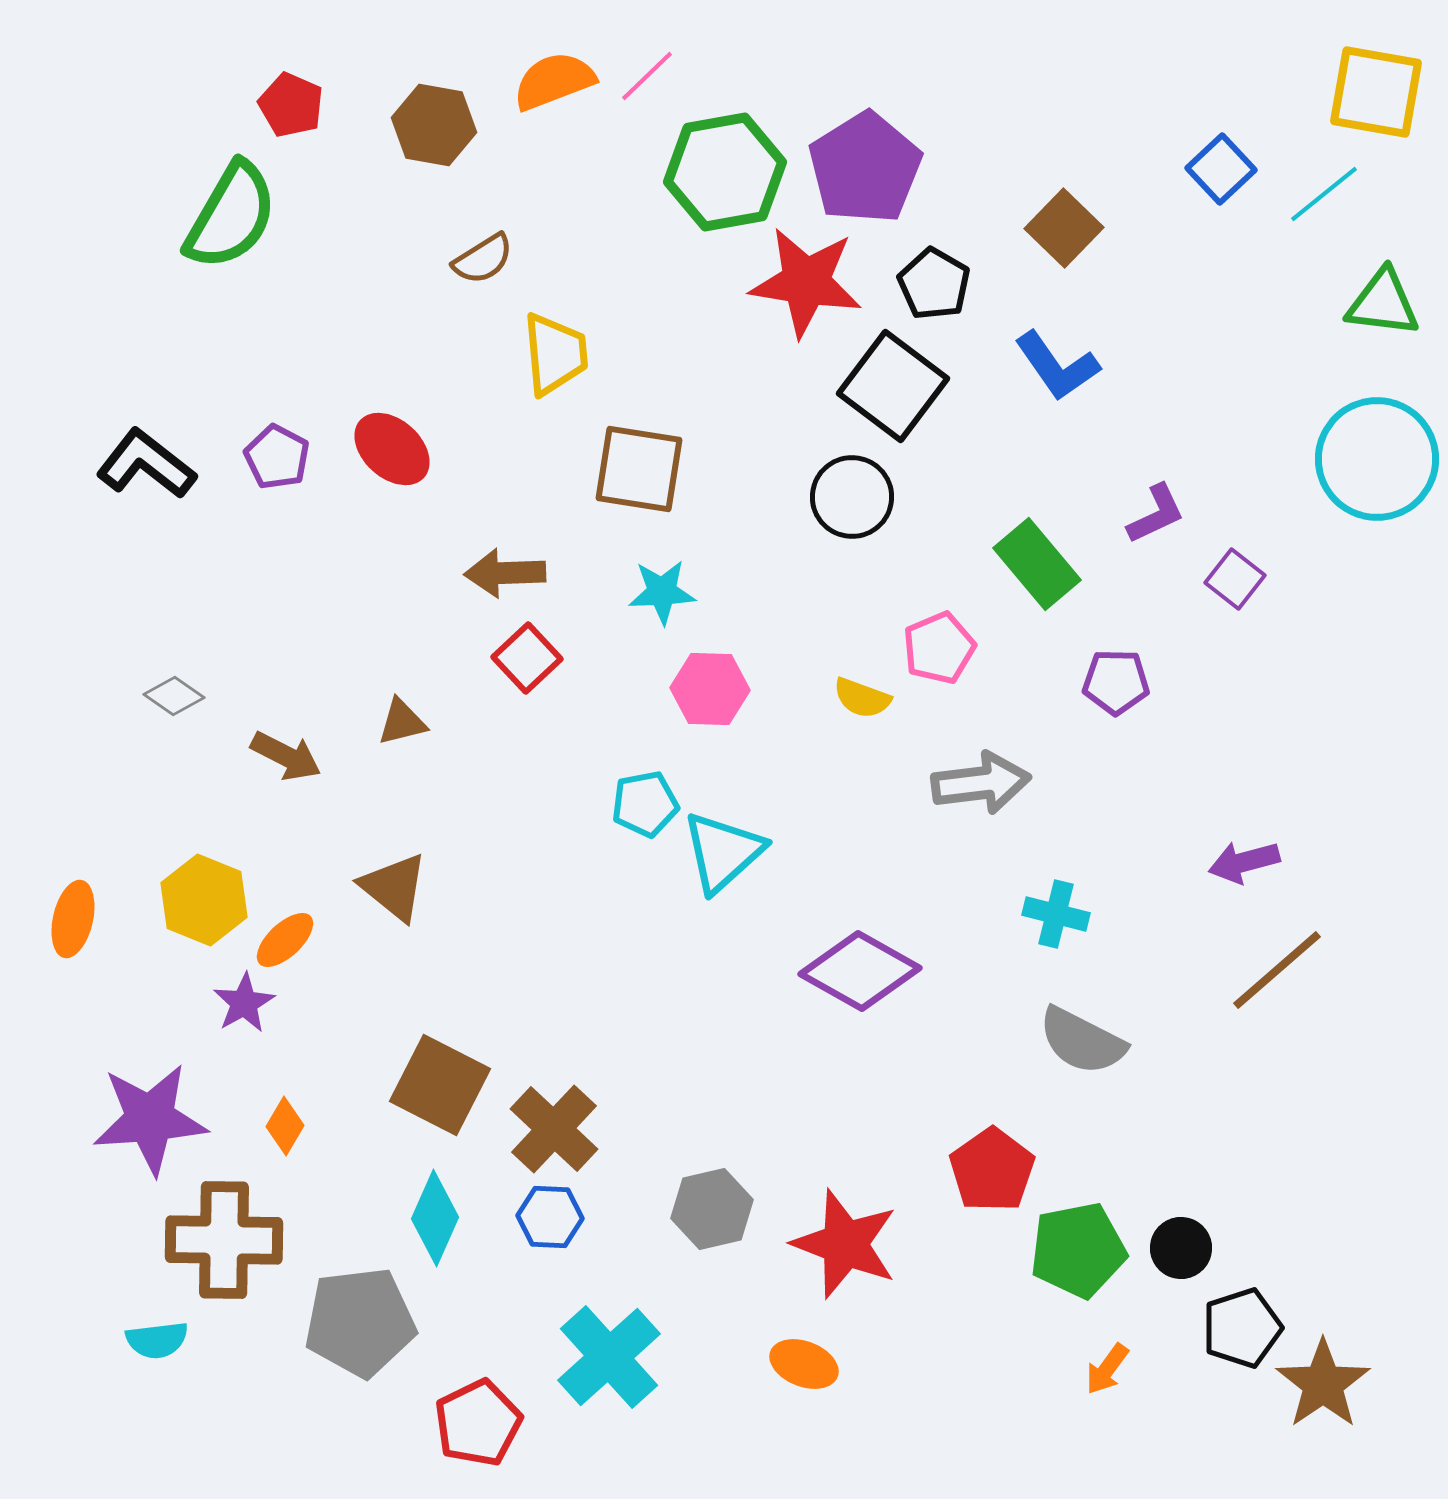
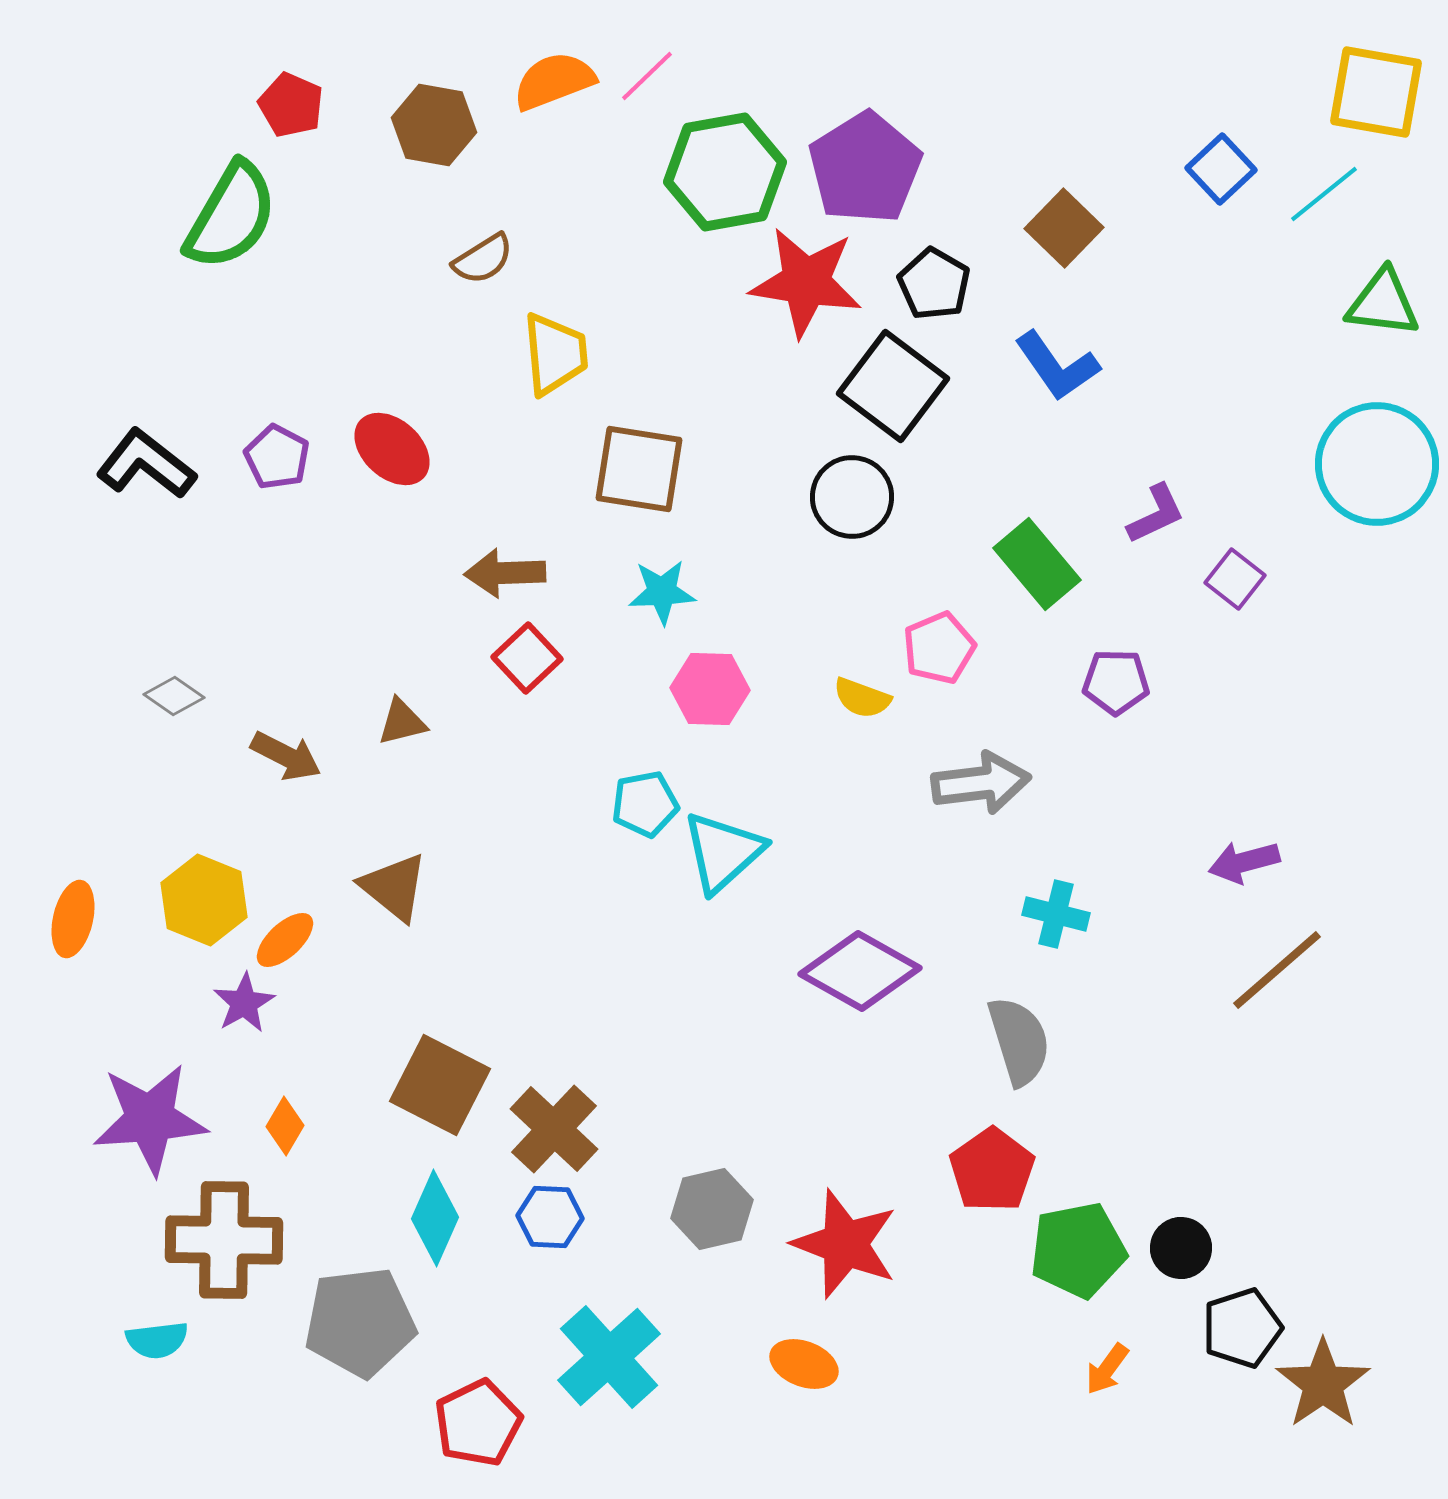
cyan circle at (1377, 459): moved 5 px down
gray semicircle at (1082, 1041): moved 63 px left; rotated 134 degrees counterclockwise
